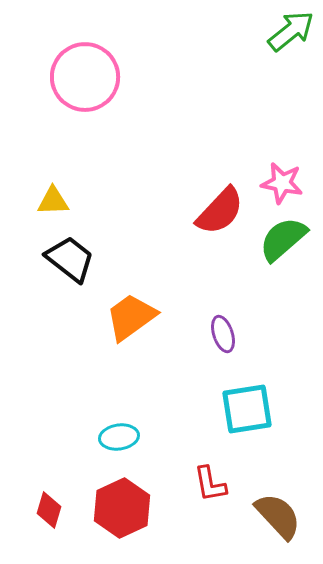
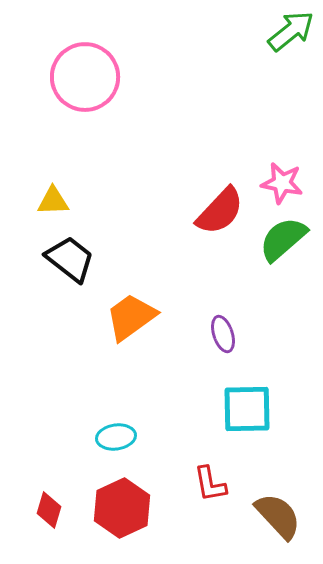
cyan square: rotated 8 degrees clockwise
cyan ellipse: moved 3 px left
